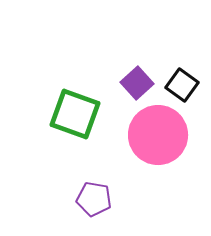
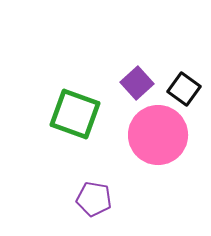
black square: moved 2 px right, 4 px down
